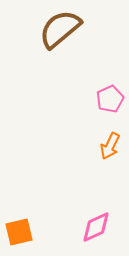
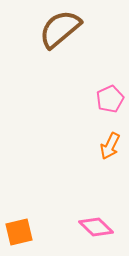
pink diamond: rotated 68 degrees clockwise
